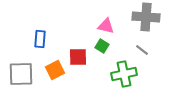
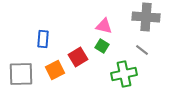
pink triangle: moved 2 px left
blue rectangle: moved 3 px right
red square: rotated 30 degrees counterclockwise
